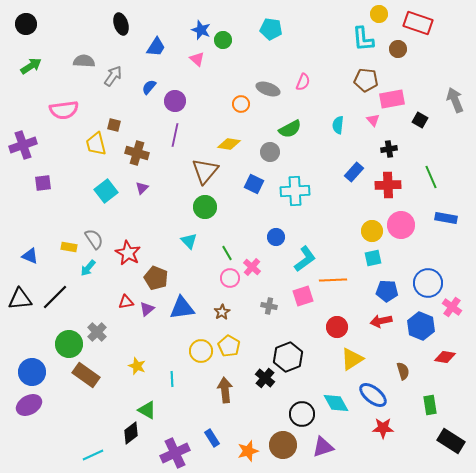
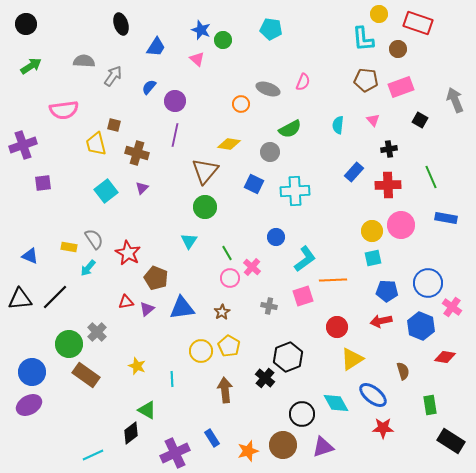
pink rectangle at (392, 99): moved 9 px right, 12 px up; rotated 10 degrees counterclockwise
cyan triangle at (189, 241): rotated 18 degrees clockwise
